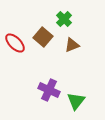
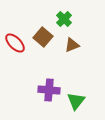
purple cross: rotated 20 degrees counterclockwise
